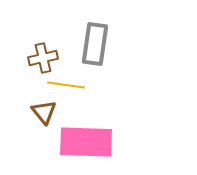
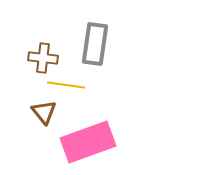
brown cross: rotated 20 degrees clockwise
pink rectangle: moved 2 px right; rotated 22 degrees counterclockwise
